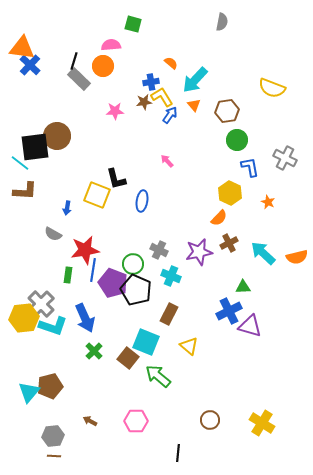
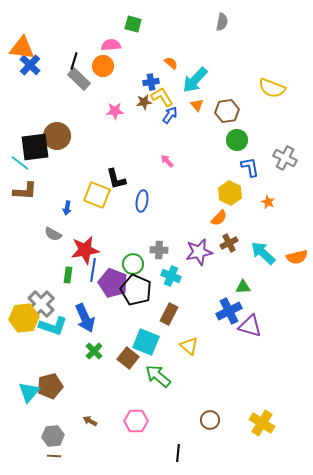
orange triangle at (194, 105): moved 3 px right
gray cross at (159, 250): rotated 24 degrees counterclockwise
